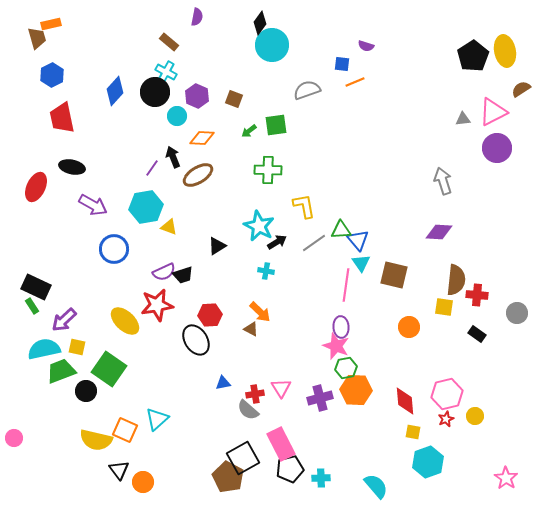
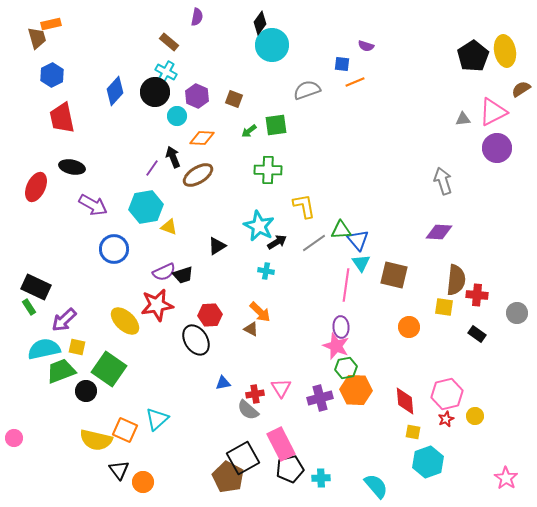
green rectangle at (32, 306): moved 3 px left, 1 px down
